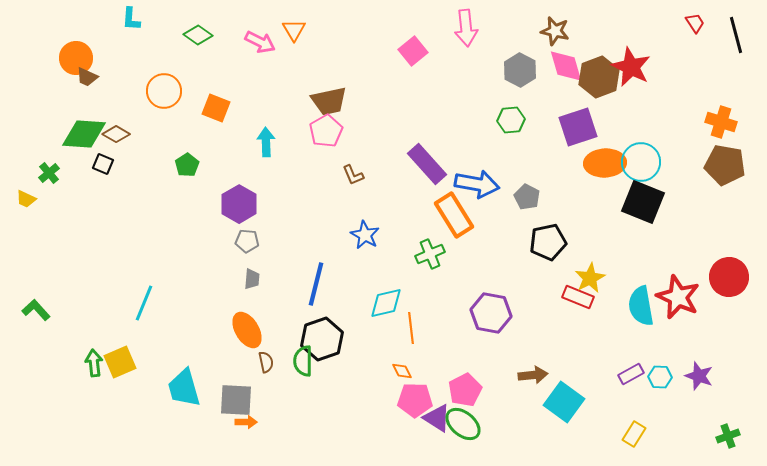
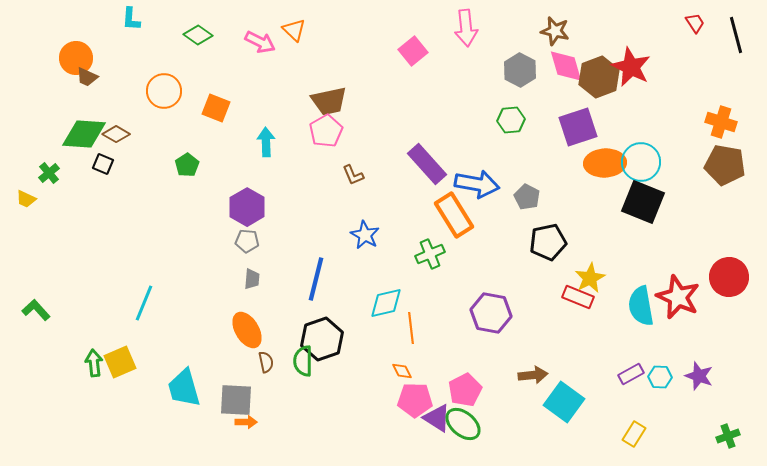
orange triangle at (294, 30): rotated 15 degrees counterclockwise
purple hexagon at (239, 204): moved 8 px right, 3 px down
blue line at (316, 284): moved 5 px up
